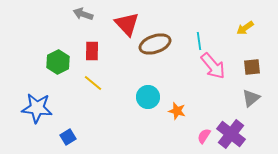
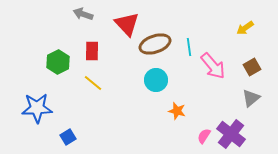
cyan line: moved 10 px left, 6 px down
brown square: rotated 24 degrees counterclockwise
cyan circle: moved 8 px right, 17 px up
blue star: rotated 8 degrees counterclockwise
